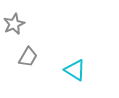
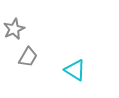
gray star: moved 5 px down
